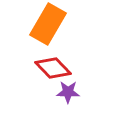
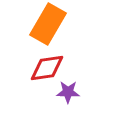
red diamond: moved 6 px left; rotated 54 degrees counterclockwise
